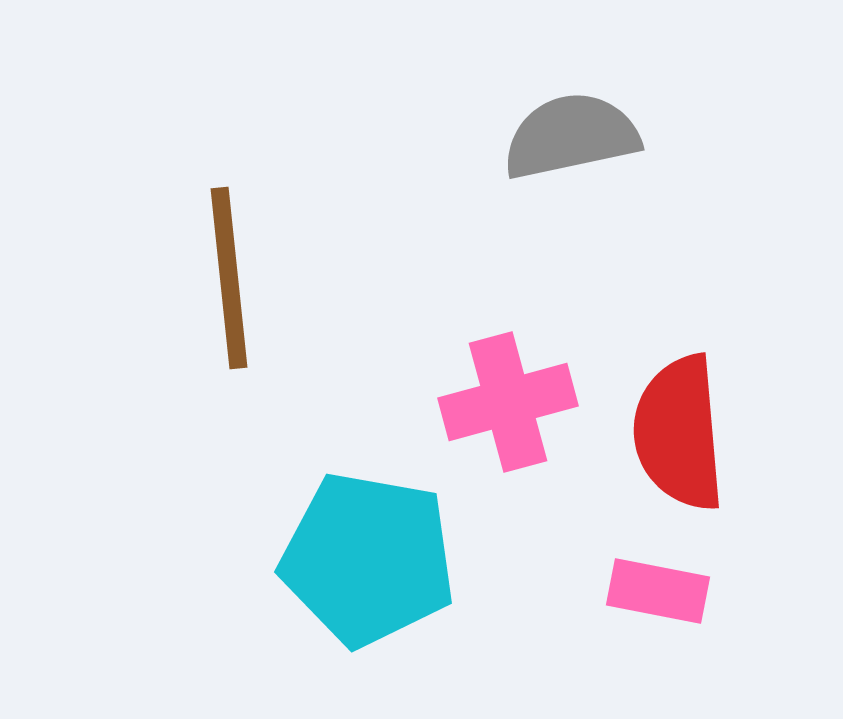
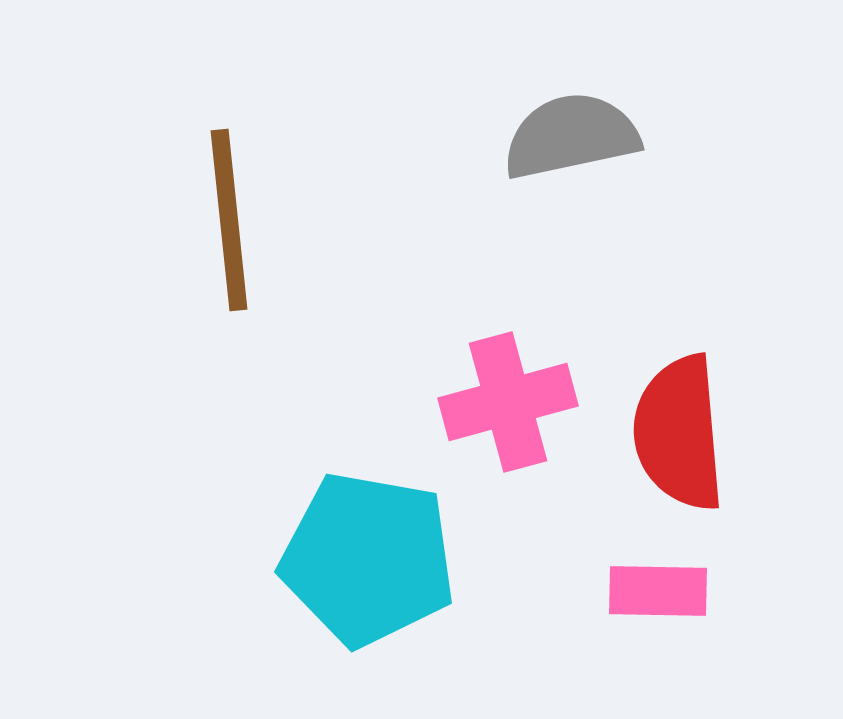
brown line: moved 58 px up
pink rectangle: rotated 10 degrees counterclockwise
